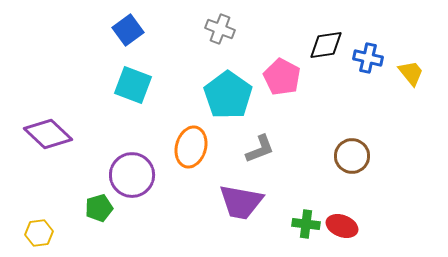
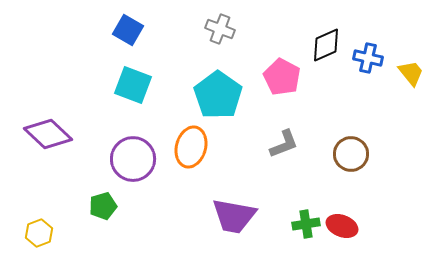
blue square: rotated 24 degrees counterclockwise
black diamond: rotated 15 degrees counterclockwise
cyan pentagon: moved 10 px left
gray L-shape: moved 24 px right, 5 px up
brown circle: moved 1 px left, 2 px up
purple circle: moved 1 px right, 16 px up
purple trapezoid: moved 7 px left, 14 px down
green pentagon: moved 4 px right, 2 px up
green cross: rotated 16 degrees counterclockwise
yellow hexagon: rotated 12 degrees counterclockwise
